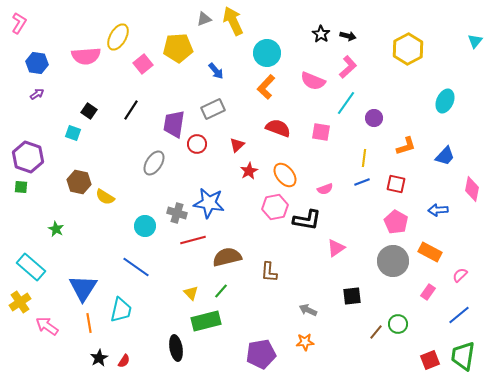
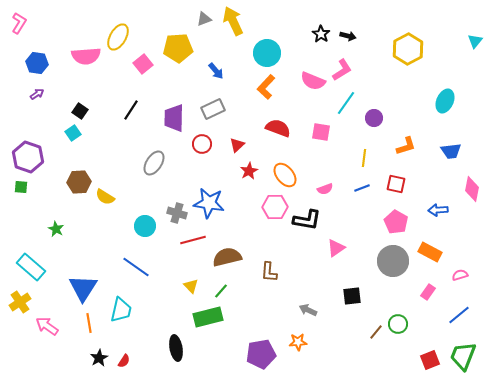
pink L-shape at (348, 67): moved 6 px left, 3 px down; rotated 10 degrees clockwise
black square at (89, 111): moved 9 px left
purple trapezoid at (174, 124): moved 6 px up; rotated 8 degrees counterclockwise
cyan square at (73, 133): rotated 35 degrees clockwise
red circle at (197, 144): moved 5 px right
blue trapezoid at (445, 156): moved 6 px right, 5 px up; rotated 40 degrees clockwise
brown hexagon at (79, 182): rotated 15 degrees counterclockwise
blue line at (362, 182): moved 6 px down
pink hexagon at (275, 207): rotated 10 degrees clockwise
pink semicircle at (460, 275): rotated 28 degrees clockwise
yellow triangle at (191, 293): moved 7 px up
green rectangle at (206, 321): moved 2 px right, 4 px up
orange star at (305, 342): moved 7 px left
green trapezoid at (463, 356): rotated 12 degrees clockwise
